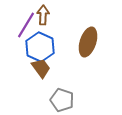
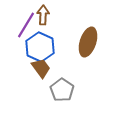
gray pentagon: moved 10 px up; rotated 15 degrees clockwise
